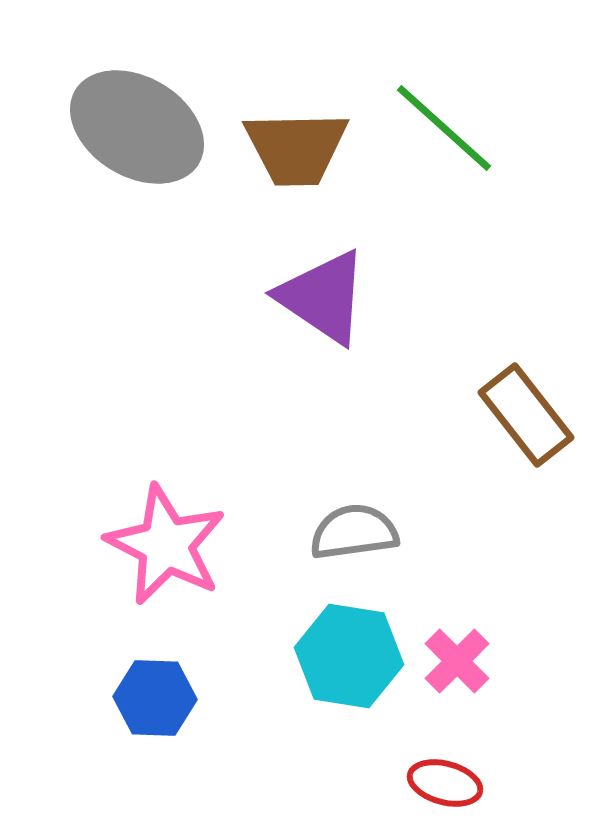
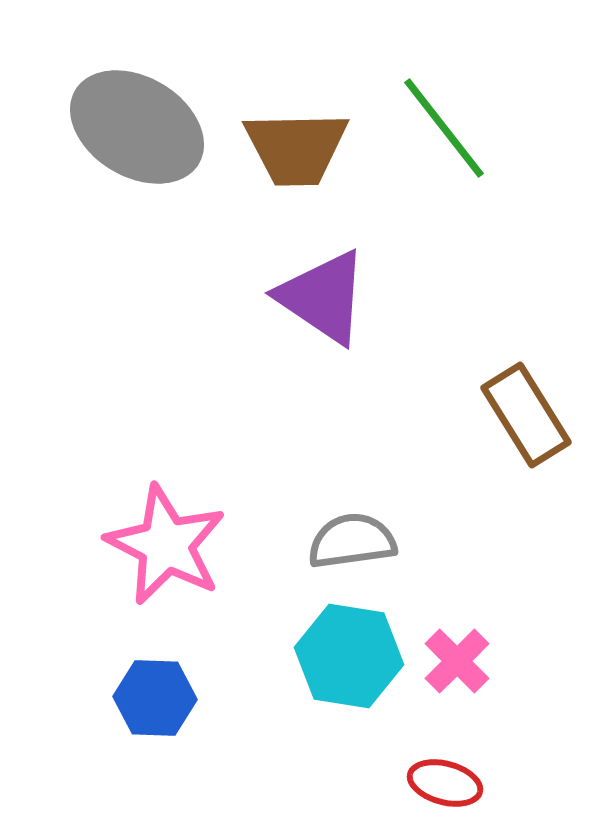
green line: rotated 10 degrees clockwise
brown rectangle: rotated 6 degrees clockwise
gray semicircle: moved 2 px left, 9 px down
